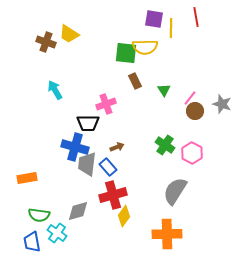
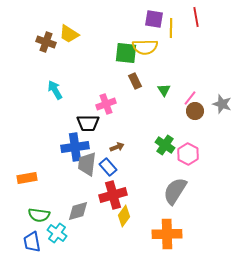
blue cross: rotated 24 degrees counterclockwise
pink hexagon: moved 4 px left, 1 px down
